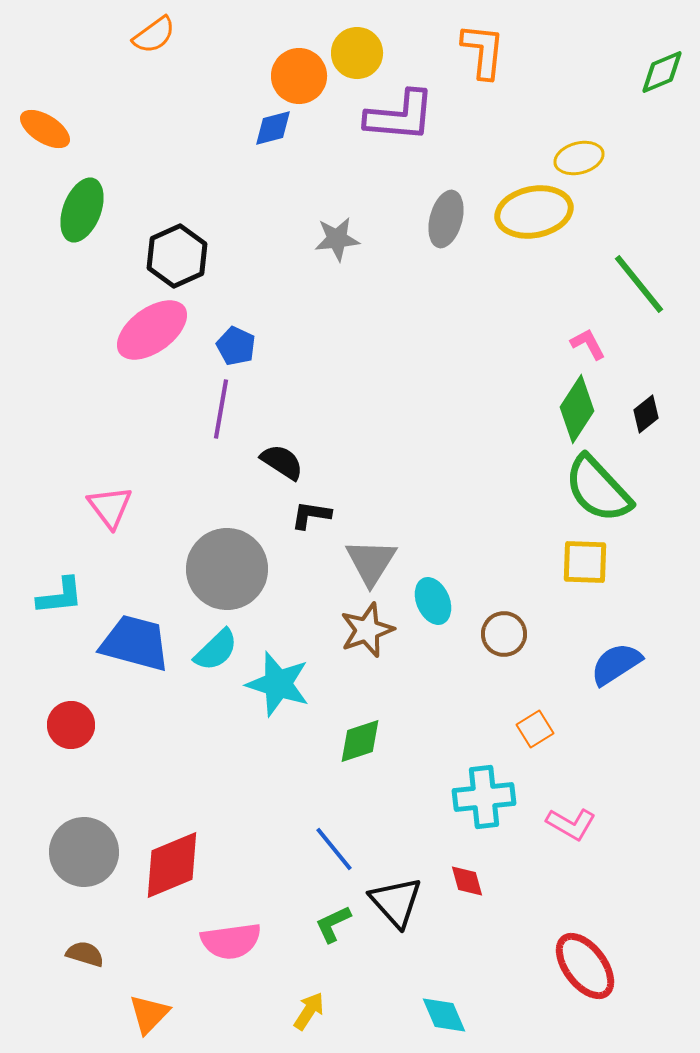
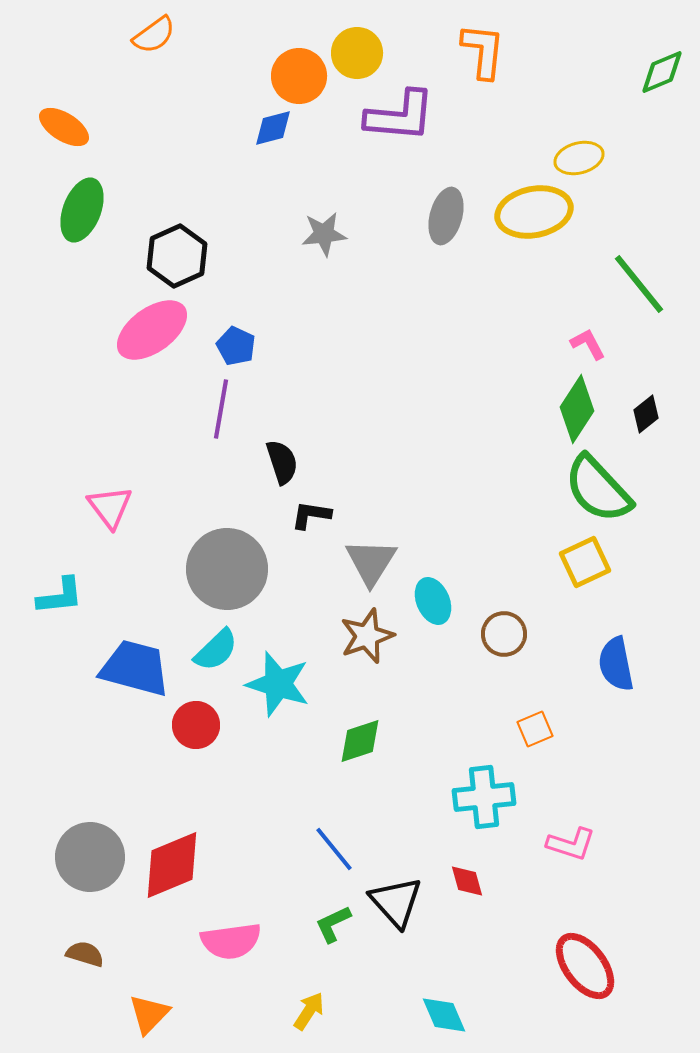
orange ellipse at (45, 129): moved 19 px right, 2 px up
gray ellipse at (446, 219): moved 3 px up
gray star at (337, 239): moved 13 px left, 5 px up
black semicircle at (282, 462): rotated 39 degrees clockwise
yellow square at (585, 562): rotated 27 degrees counterclockwise
brown star at (367, 630): moved 6 px down
blue trapezoid at (135, 643): moved 25 px down
blue semicircle at (616, 664): rotated 68 degrees counterclockwise
red circle at (71, 725): moved 125 px right
orange square at (535, 729): rotated 9 degrees clockwise
pink L-shape at (571, 824): moved 20 px down; rotated 12 degrees counterclockwise
gray circle at (84, 852): moved 6 px right, 5 px down
